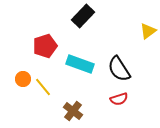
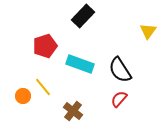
yellow triangle: rotated 18 degrees counterclockwise
black semicircle: moved 1 px right, 1 px down
orange circle: moved 17 px down
red semicircle: rotated 150 degrees clockwise
